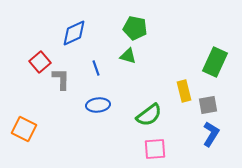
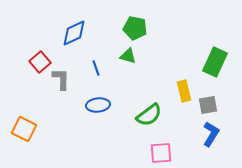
pink square: moved 6 px right, 4 px down
